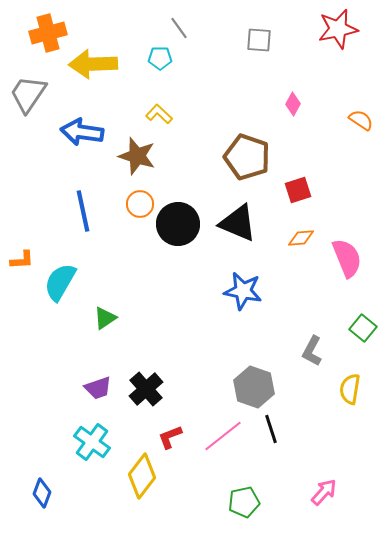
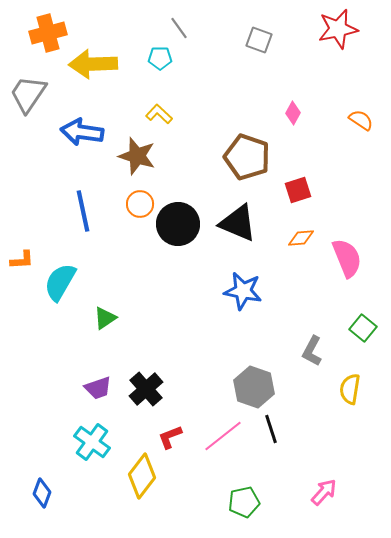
gray square: rotated 16 degrees clockwise
pink diamond: moved 9 px down
